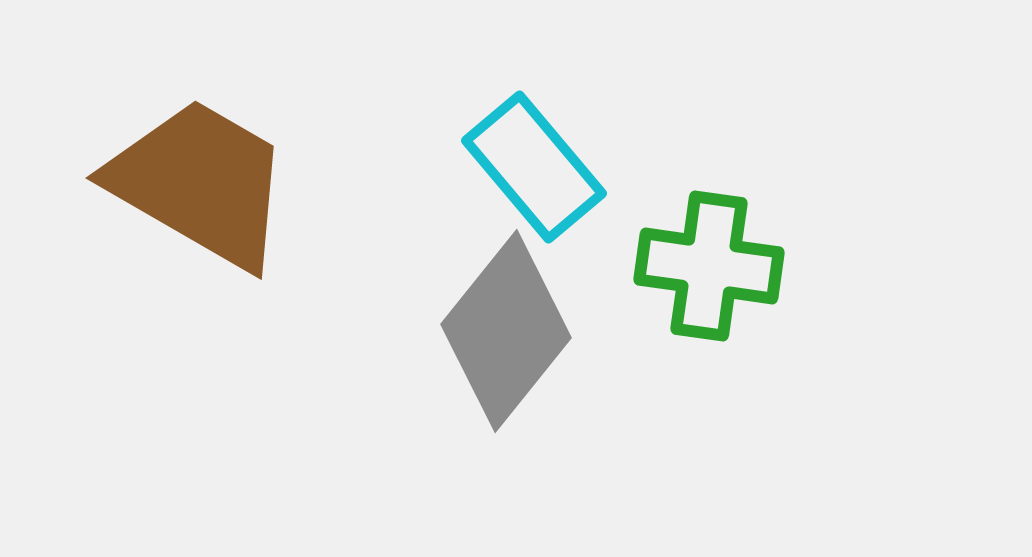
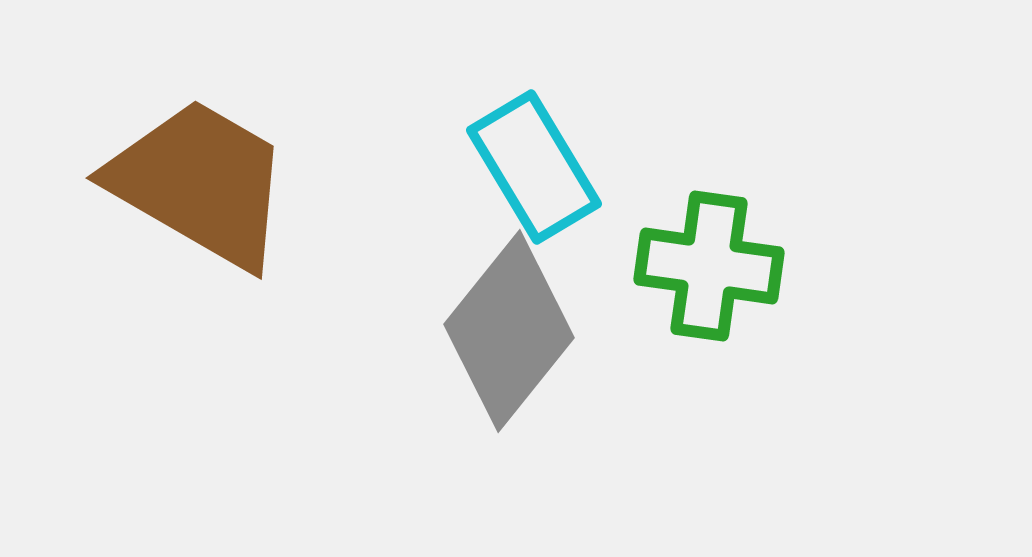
cyan rectangle: rotated 9 degrees clockwise
gray diamond: moved 3 px right
